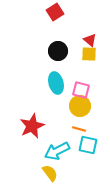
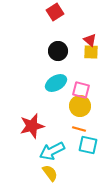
yellow square: moved 2 px right, 2 px up
cyan ellipse: rotated 75 degrees clockwise
red star: rotated 10 degrees clockwise
cyan arrow: moved 5 px left
